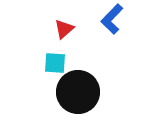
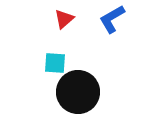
blue L-shape: rotated 16 degrees clockwise
red triangle: moved 10 px up
